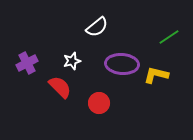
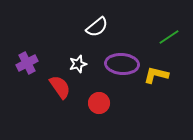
white star: moved 6 px right, 3 px down
red semicircle: rotated 10 degrees clockwise
